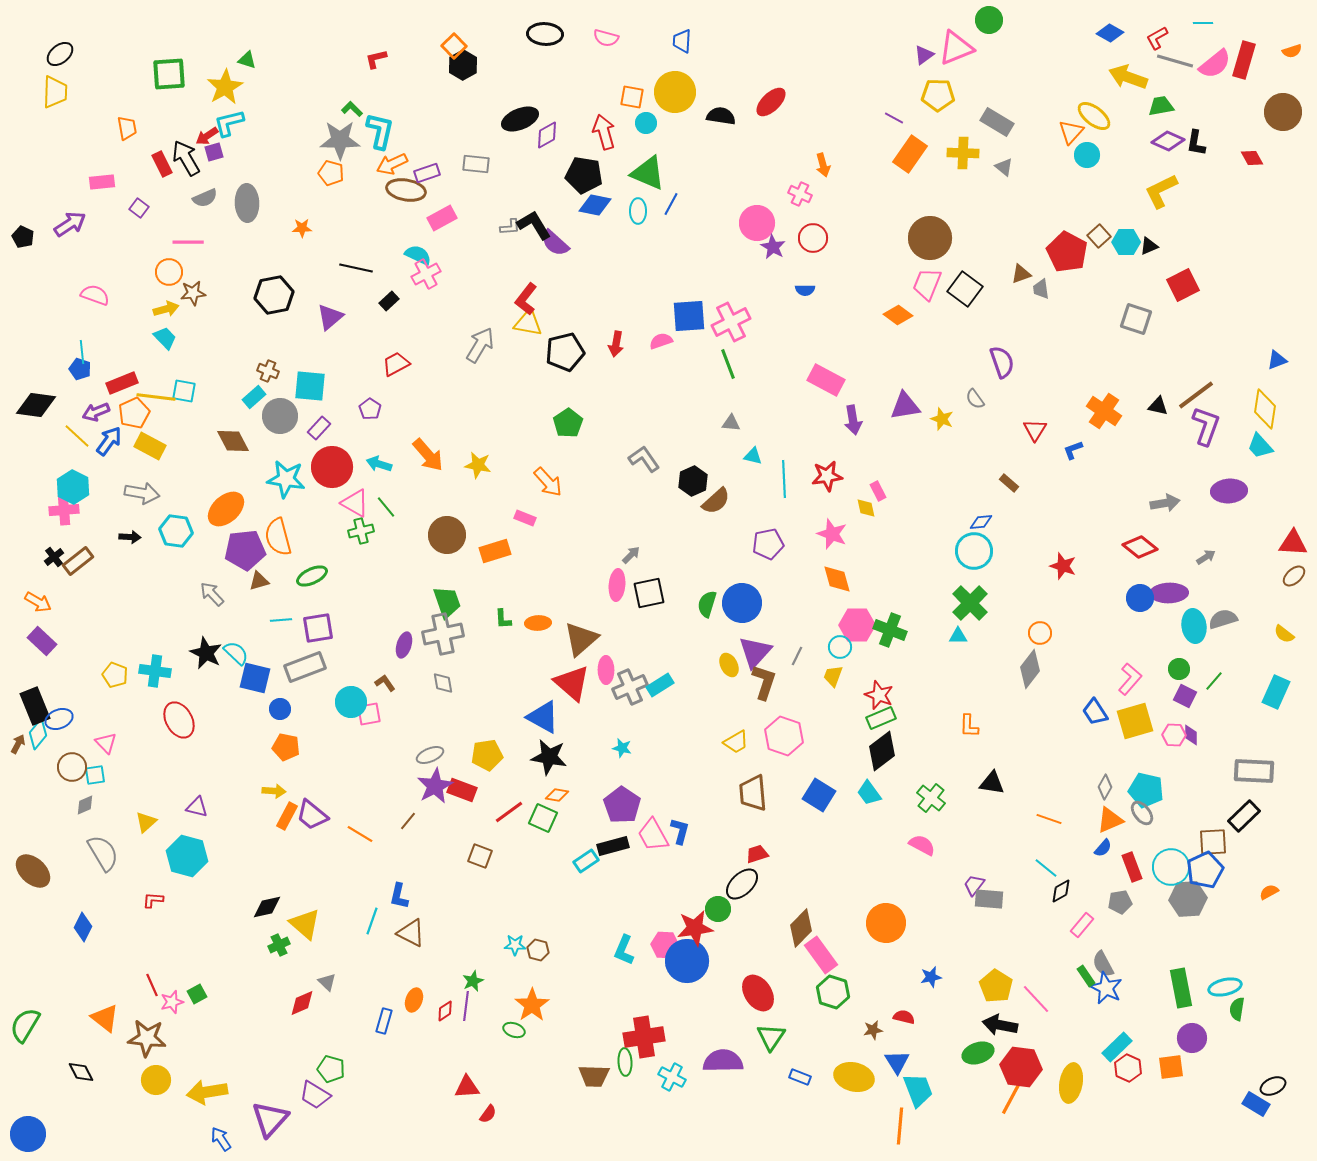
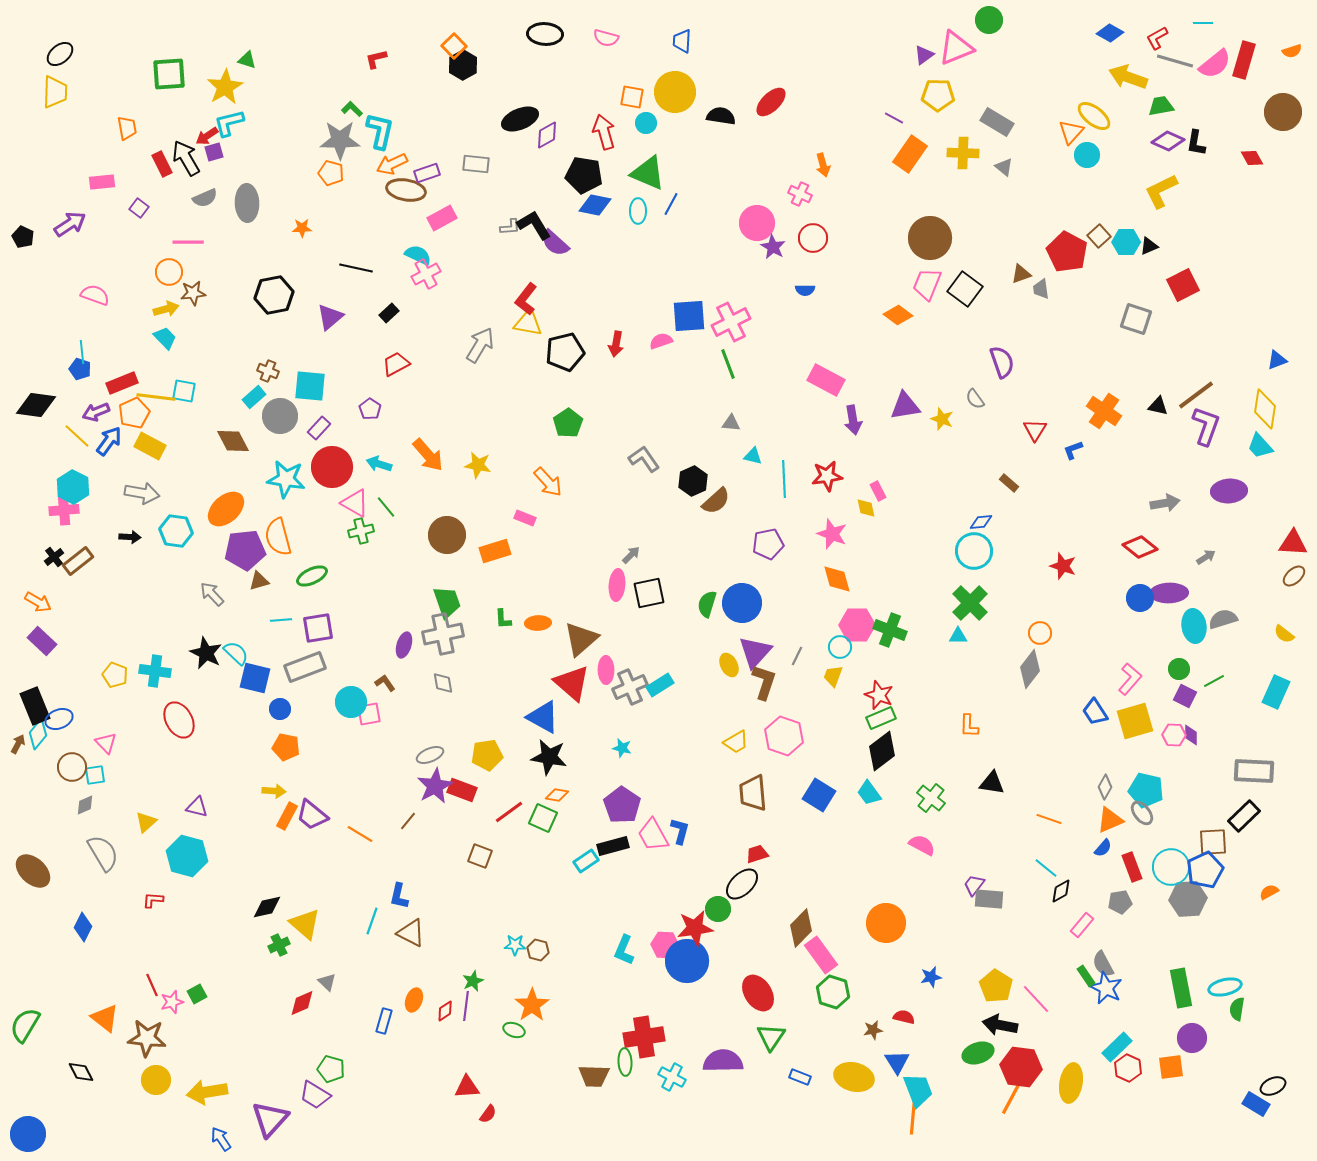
black rectangle at (389, 301): moved 12 px down
green line at (1214, 681): rotated 20 degrees clockwise
orange line at (900, 1126): moved 13 px right, 10 px up
